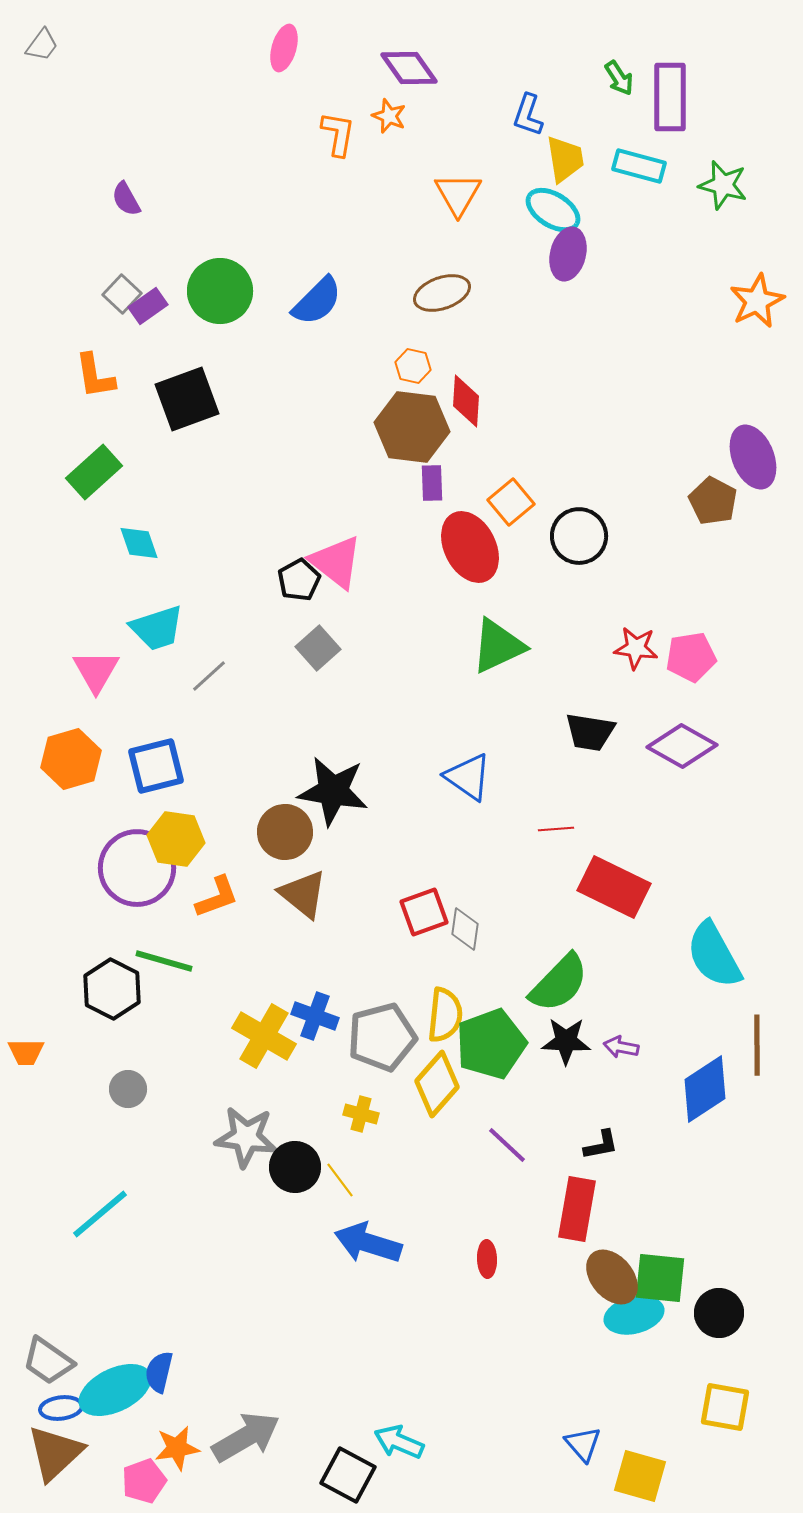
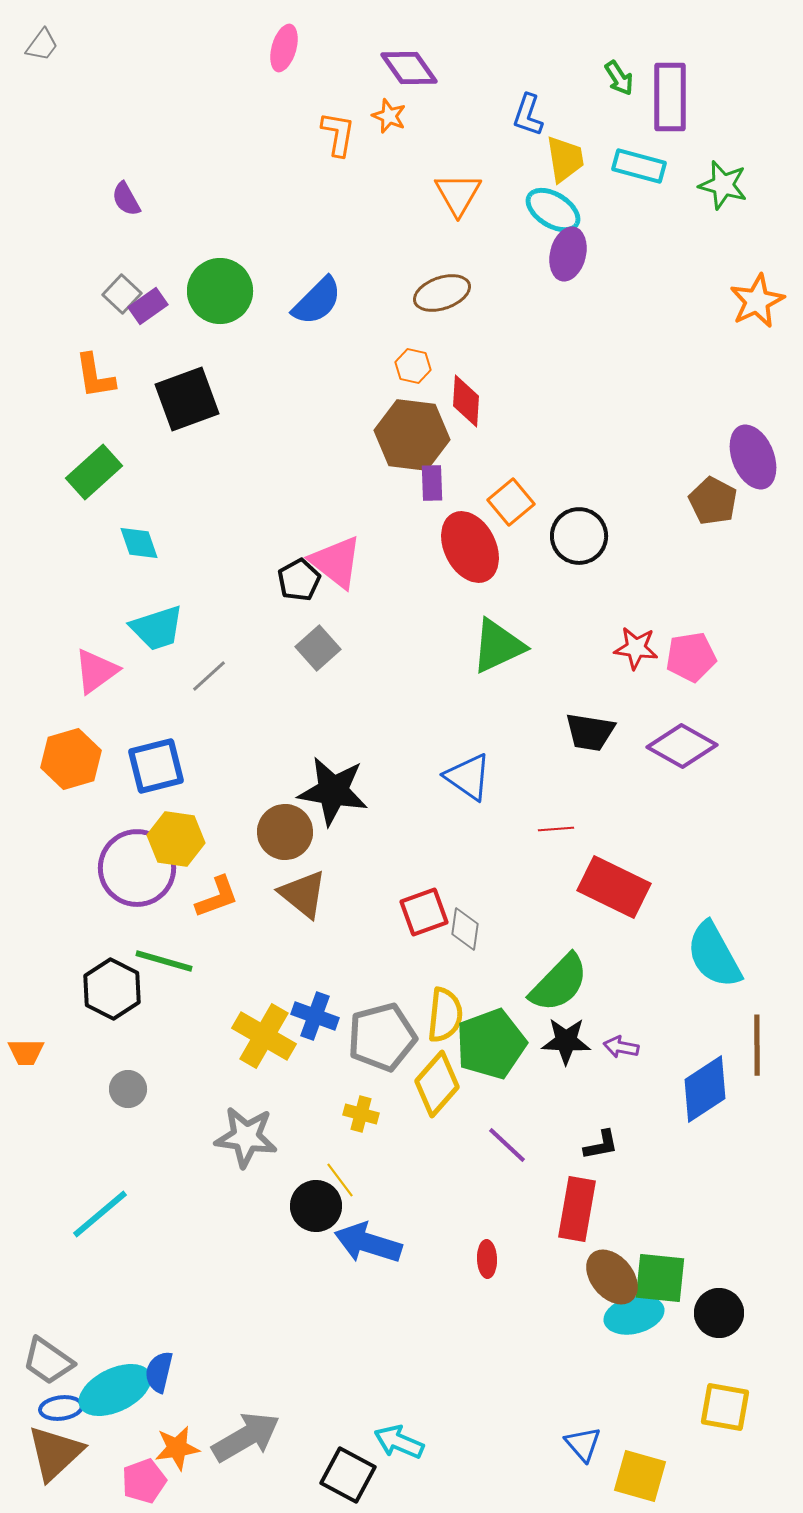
brown hexagon at (412, 427): moved 8 px down
pink triangle at (96, 671): rotated 24 degrees clockwise
black circle at (295, 1167): moved 21 px right, 39 px down
